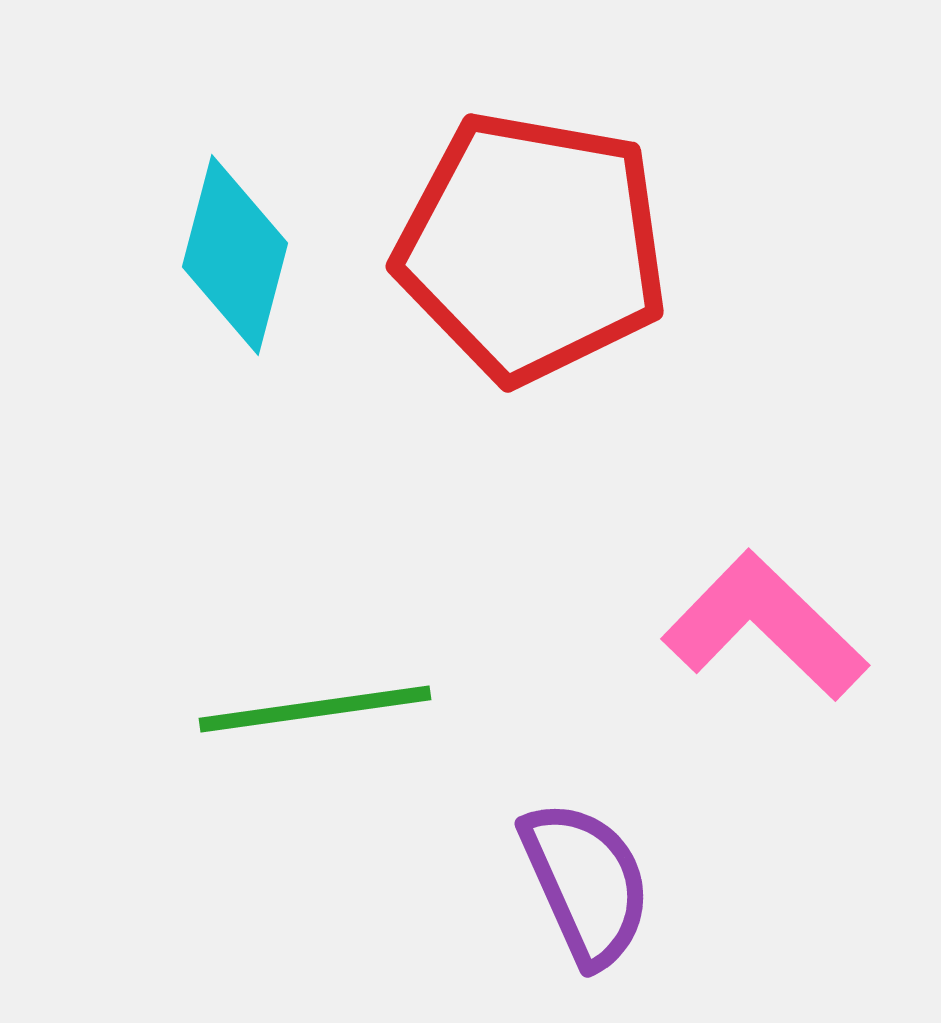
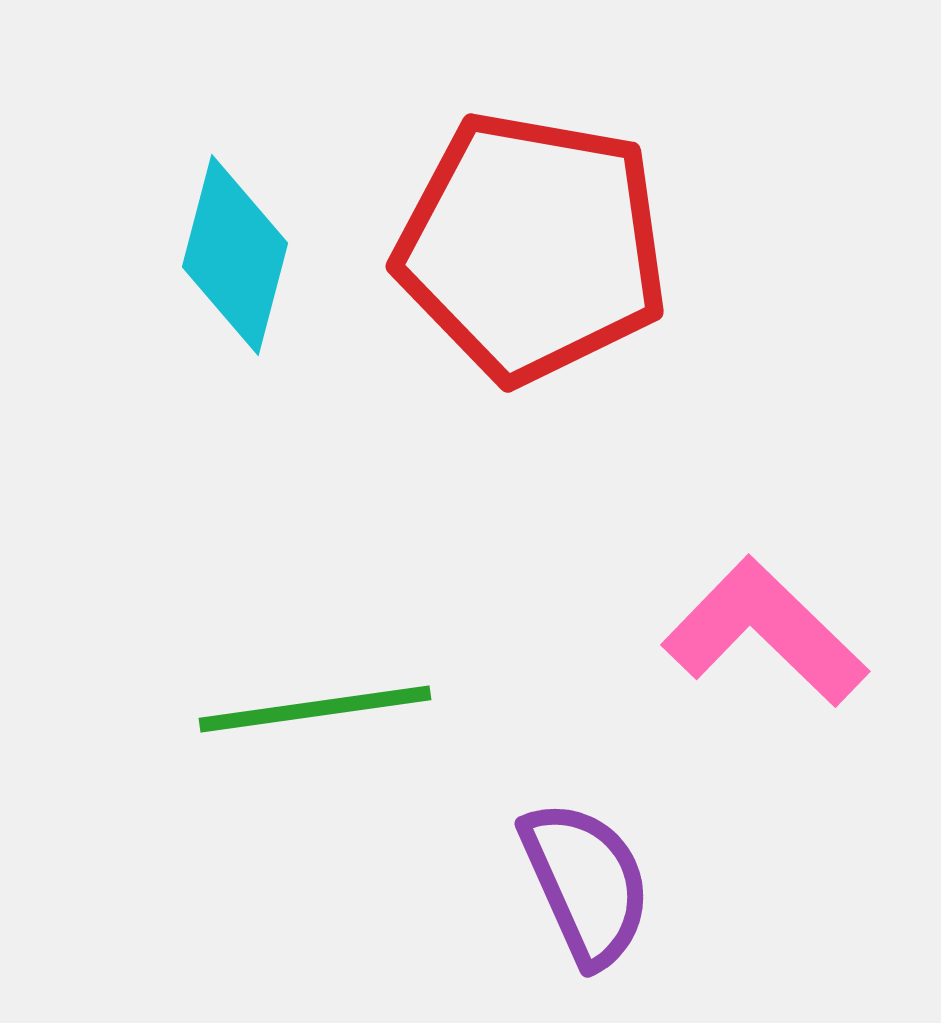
pink L-shape: moved 6 px down
